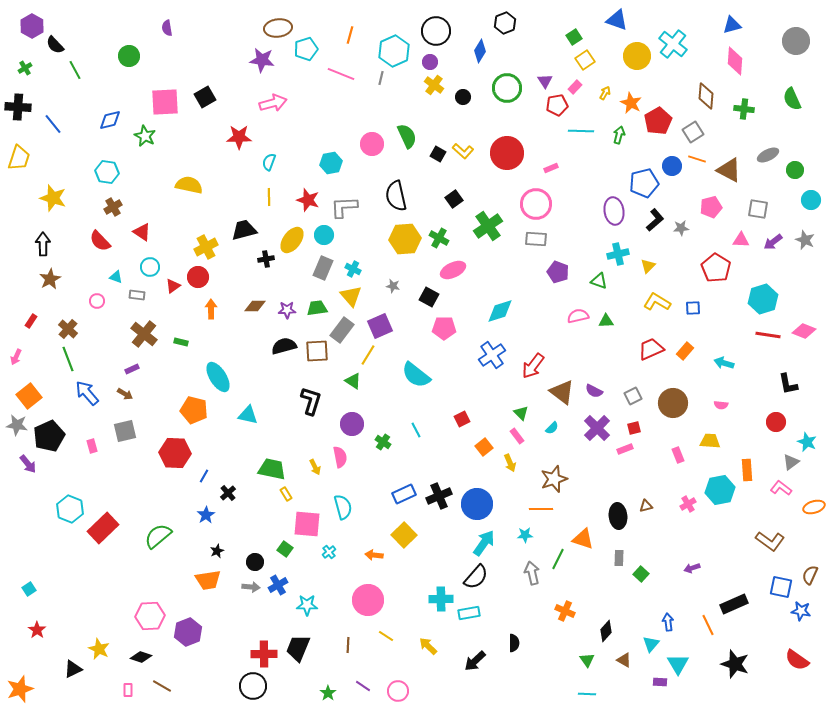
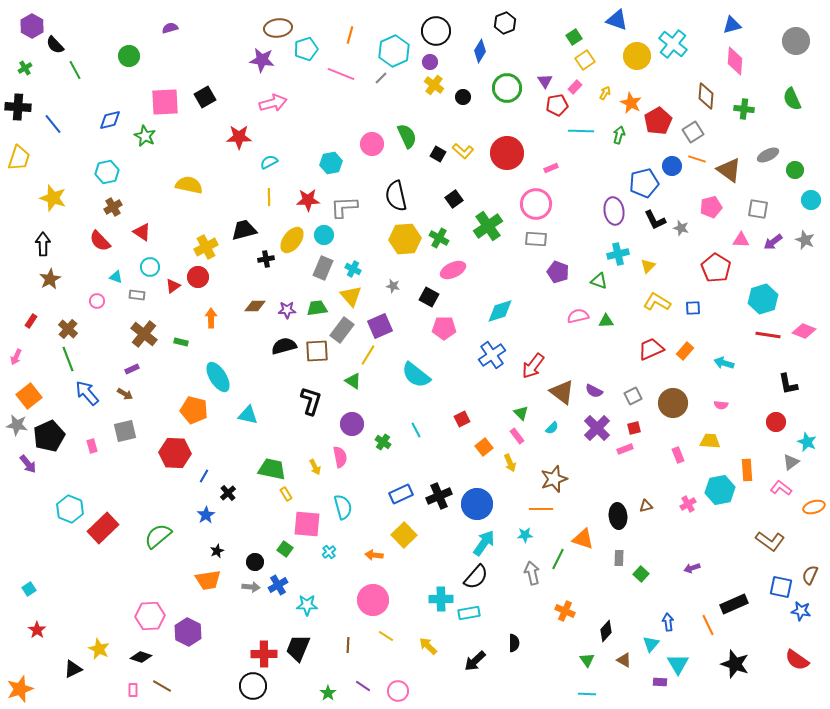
purple semicircle at (167, 28): moved 3 px right; rotated 84 degrees clockwise
gray line at (381, 78): rotated 32 degrees clockwise
cyan semicircle at (269, 162): rotated 42 degrees clockwise
brown triangle at (729, 170): rotated 8 degrees clockwise
cyan hexagon at (107, 172): rotated 20 degrees counterclockwise
red star at (308, 200): rotated 20 degrees counterclockwise
black L-shape at (655, 220): rotated 105 degrees clockwise
gray star at (681, 228): rotated 21 degrees clockwise
orange arrow at (211, 309): moved 9 px down
blue rectangle at (404, 494): moved 3 px left
pink circle at (368, 600): moved 5 px right
purple hexagon at (188, 632): rotated 12 degrees counterclockwise
pink rectangle at (128, 690): moved 5 px right
